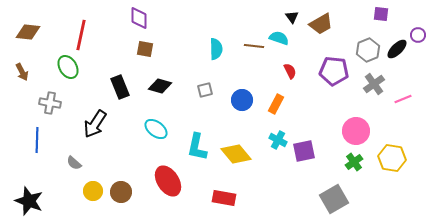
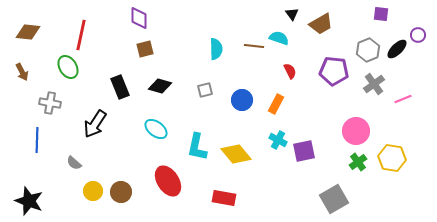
black triangle at (292, 17): moved 3 px up
brown square at (145, 49): rotated 24 degrees counterclockwise
green cross at (354, 162): moved 4 px right
